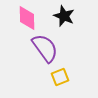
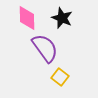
black star: moved 2 px left, 2 px down
yellow square: rotated 30 degrees counterclockwise
